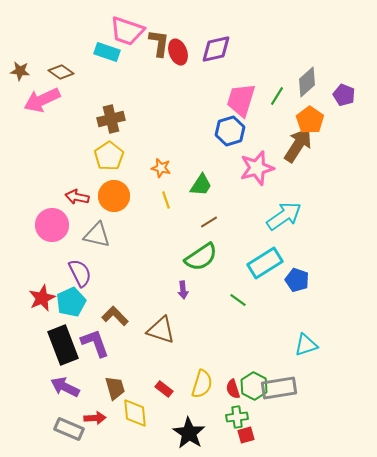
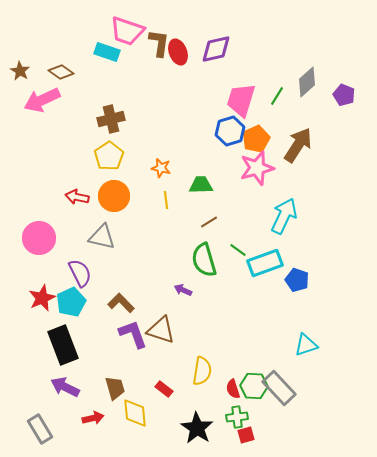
brown star at (20, 71): rotated 24 degrees clockwise
orange pentagon at (310, 120): moved 54 px left, 19 px down; rotated 12 degrees clockwise
green trapezoid at (201, 185): rotated 125 degrees counterclockwise
yellow line at (166, 200): rotated 12 degrees clockwise
cyan arrow at (284, 216): rotated 30 degrees counterclockwise
pink circle at (52, 225): moved 13 px left, 13 px down
gray triangle at (97, 235): moved 5 px right, 2 px down
green semicircle at (201, 257): moved 3 px right, 3 px down; rotated 108 degrees clockwise
cyan rectangle at (265, 263): rotated 12 degrees clockwise
purple arrow at (183, 290): rotated 120 degrees clockwise
green line at (238, 300): moved 50 px up
brown L-shape at (115, 316): moved 6 px right, 13 px up
purple L-shape at (95, 343): moved 38 px right, 9 px up
yellow semicircle at (202, 384): moved 13 px up; rotated 8 degrees counterclockwise
green hexagon at (254, 386): rotated 24 degrees counterclockwise
gray rectangle at (279, 388): rotated 56 degrees clockwise
red arrow at (95, 418): moved 2 px left; rotated 10 degrees counterclockwise
gray rectangle at (69, 429): moved 29 px left; rotated 36 degrees clockwise
black star at (189, 433): moved 8 px right, 5 px up
